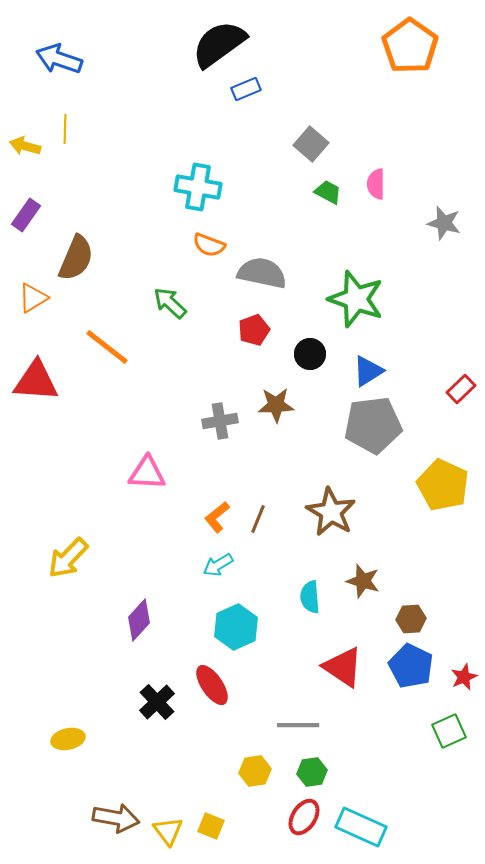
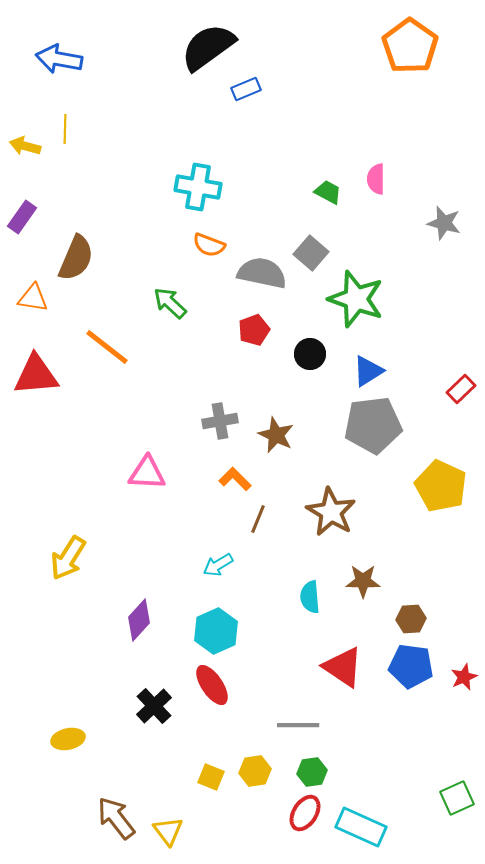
black semicircle at (219, 44): moved 11 px left, 3 px down
blue arrow at (59, 59): rotated 9 degrees counterclockwise
gray square at (311, 144): moved 109 px down
pink semicircle at (376, 184): moved 5 px up
purple rectangle at (26, 215): moved 4 px left, 2 px down
orange triangle at (33, 298): rotated 40 degrees clockwise
red triangle at (36, 381): moved 6 px up; rotated 9 degrees counterclockwise
brown star at (276, 405): moved 30 px down; rotated 27 degrees clockwise
yellow pentagon at (443, 485): moved 2 px left, 1 px down
orange L-shape at (217, 517): moved 18 px right, 38 px up; rotated 84 degrees clockwise
yellow arrow at (68, 558): rotated 12 degrees counterclockwise
brown star at (363, 581): rotated 16 degrees counterclockwise
cyan hexagon at (236, 627): moved 20 px left, 4 px down
blue pentagon at (411, 666): rotated 18 degrees counterclockwise
black cross at (157, 702): moved 3 px left, 4 px down
green square at (449, 731): moved 8 px right, 67 px down
red ellipse at (304, 817): moved 1 px right, 4 px up
brown arrow at (116, 818): rotated 138 degrees counterclockwise
yellow square at (211, 826): moved 49 px up
